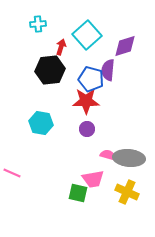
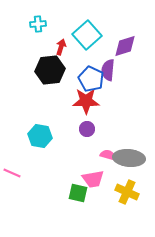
blue pentagon: rotated 10 degrees clockwise
cyan hexagon: moved 1 px left, 13 px down
